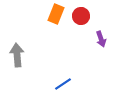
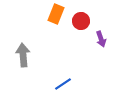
red circle: moved 5 px down
gray arrow: moved 6 px right
